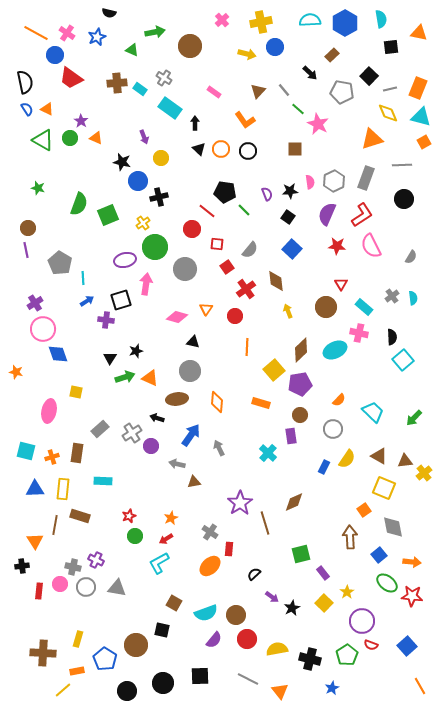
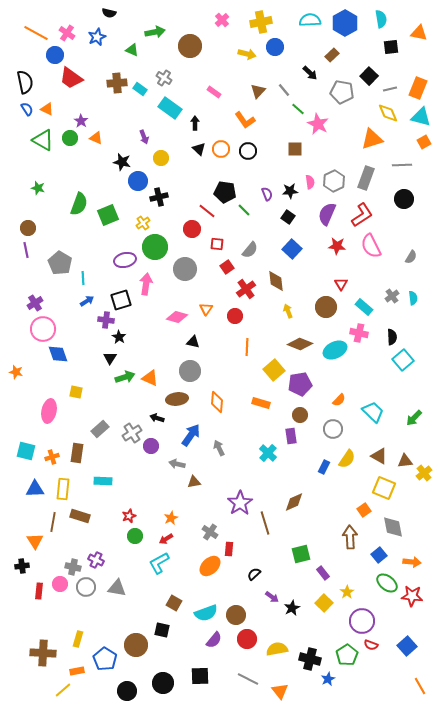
brown diamond at (301, 350): moved 1 px left, 6 px up; rotated 65 degrees clockwise
black star at (136, 351): moved 17 px left, 14 px up; rotated 24 degrees counterclockwise
brown line at (55, 525): moved 2 px left, 3 px up
blue star at (332, 688): moved 4 px left, 9 px up
